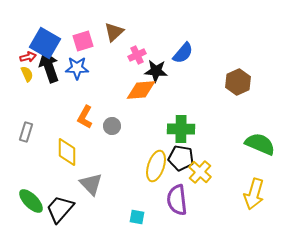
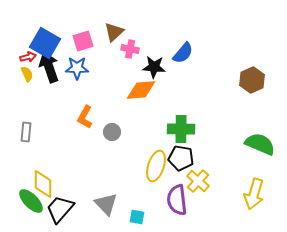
pink cross: moved 7 px left, 6 px up; rotated 36 degrees clockwise
black star: moved 2 px left, 4 px up
brown hexagon: moved 14 px right, 2 px up
gray circle: moved 6 px down
gray rectangle: rotated 12 degrees counterclockwise
yellow diamond: moved 24 px left, 32 px down
yellow cross: moved 2 px left, 9 px down
gray triangle: moved 15 px right, 20 px down
